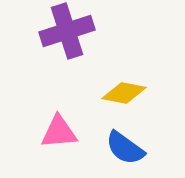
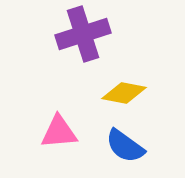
purple cross: moved 16 px right, 3 px down
blue semicircle: moved 2 px up
